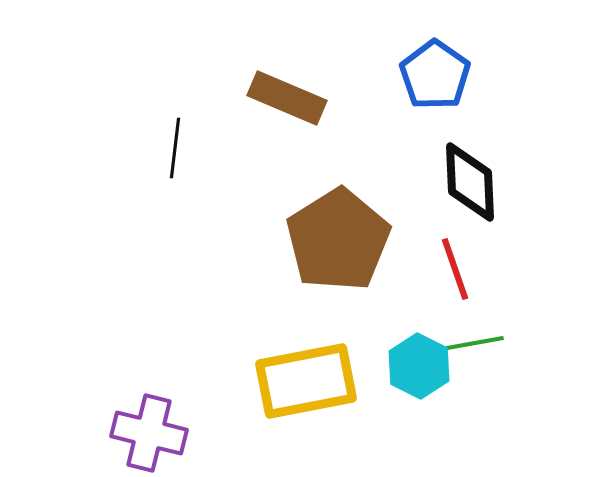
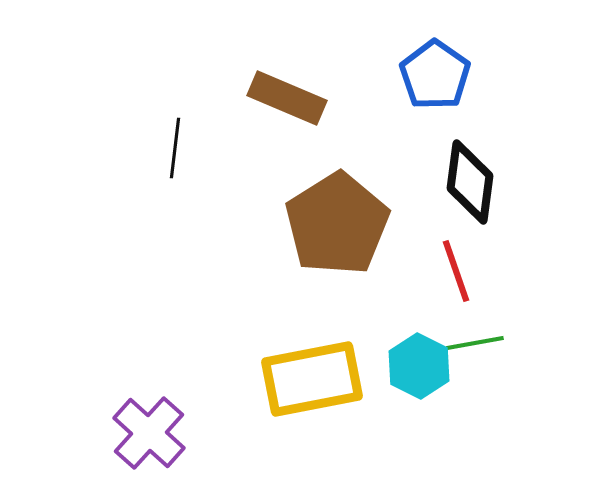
black diamond: rotated 10 degrees clockwise
brown pentagon: moved 1 px left, 16 px up
red line: moved 1 px right, 2 px down
yellow rectangle: moved 6 px right, 2 px up
purple cross: rotated 28 degrees clockwise
